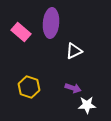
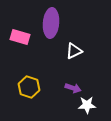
pink rectangle: moved 1 px left, 5 px down; rotated 24 degrees counterclockwise
